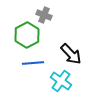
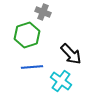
gray cross: moved 1 px left, 3 px up
green hexagon: rotated 10 degrees clockwise
blue line: moved 1 px left, 4 px down
